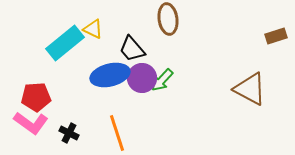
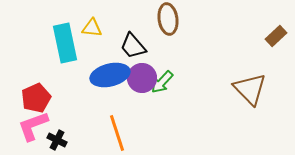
yellow triangle: moved 1 px left, 1 px up; rotated 20 degrees counterclockwise
brown rectangle: rotated 25 degrees counterclockwise
cyan rectangle: rotated 63 degrees counterclockwise
black trapezoid: moved 1 px right, 3 px up
green arrow: moved 2 px down
brown triangle: rotated 18 degrees clockwise
red pentagon: moved 1 px down; rotated 20 degrees counterclockwise
pink L-shape: moved 2 px right, 3 px down; rotated 124 degrees clockwise
black cross: moved 12 px left, 7 px down
